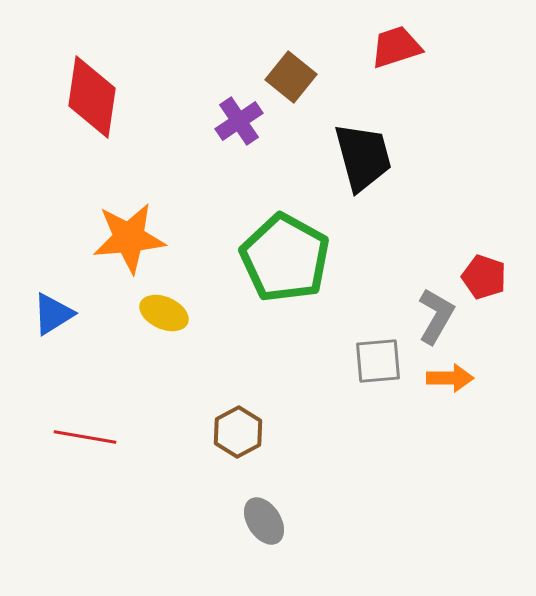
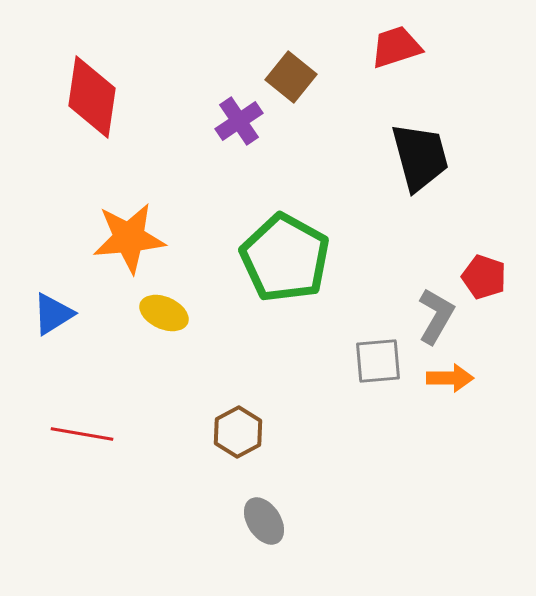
black trapezoid: moved 57 px right
red line: moved 3 px left, 3 px up
